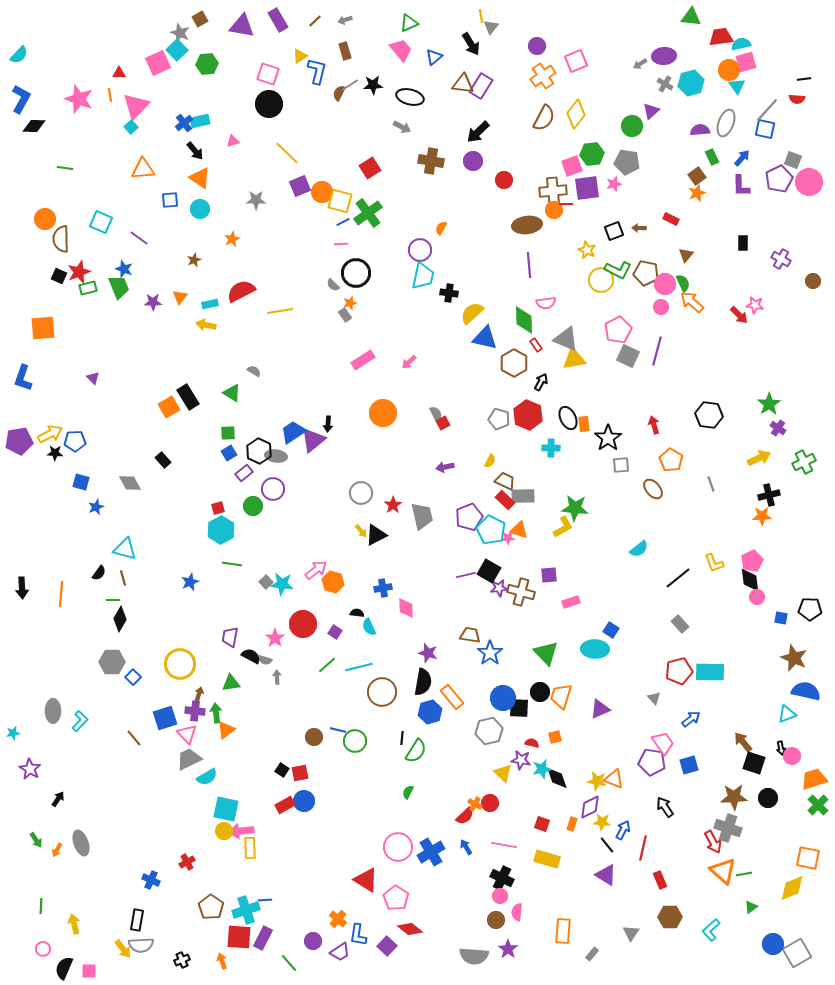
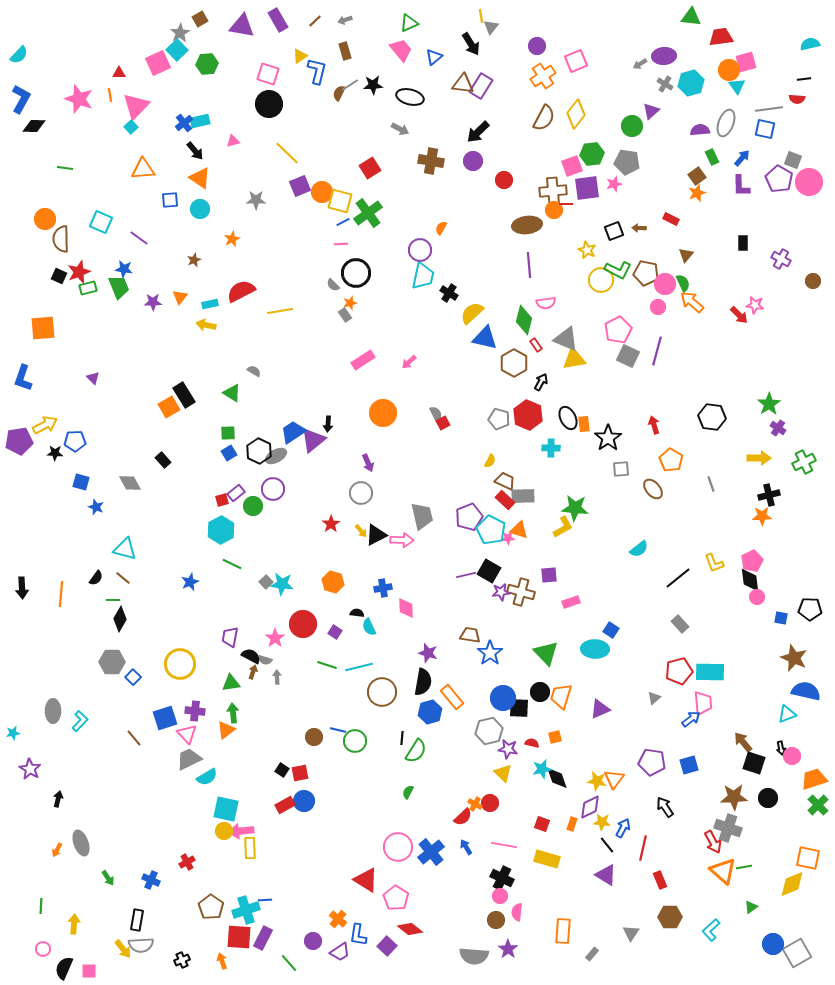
gray star at (180, 33): rotated 18 degrees clockwise
cyan semicircle at (741, 44): moved 69 px right
gray line at (767, 110): moved 2 px right, 1 px up; rotated 40 degrees clockwise
gray arrow at (402, 127): moved 2 px left, 2 px down
purple pentagon at (779, 179): rotated 16 degrees counterclockwise
blue star at (124, 269): rotated 12 degrees counterclockwise
black cross at (449, 293): rotated 24 degrees clockwise
pink circle at (661, 307): moved 3 px left
green diamond at (524, 320): rotated 16 degrees clockwise
black rectangle at (188, 397): moved 4 px left, 2 px up
black hexagon at (709, 415): moved 3 px right, 2 px down
yellow arrow at (50, 434): moved 5 px left, 9 px up
gray ellipse at (276, 456): rotated 35 degrees counterclockwise
yellow arrow at (759, 458): rotated 25 degrees clockwise
gray square at (621, 465): moved 4 px down
purple arrow at (445, 467): moved 77 px left, 4 px up; rotated 102 degrees counterclockwise
purple rectangle at (244, 473): moved 8 px left, 20 px down
red star at (393, 505): moved 62 px left, 19 px down
blue star at (96, 507): rotated 28 degrees counterclockwise
red square at (218, 508): moved 4 px right, 8 px up
green line at (232, 564): rotated 18 degrees clockwise
pink arrow at (316, 570): moved 86 px right, 30 px up; rotated 40 degrees clockwise
black semicircle at (99, 573): moved 3 px left, 5 px down
brown line at (123, 578): rotated 35 degrees counterclockwise
purple star at (499, 588): moved 2 px right, 4 px down
green line at (327, 665): rotated 60 degrees clockwise
brown arrow at (199, 694): moved 54 px right, 22 px up
gray triangle at (654, 698): rotated 32 degrees clockwise
green arrow at (216, 713): moved 17 px right
pink trapezoid at (663, 743): moved 40 px right, 40 px up; rotated 30 degrees clockwise
purple star at (521, 760): moved 13 px left, 11 px up
orange triangle at (614, 779): rotated 45 degrees clockwise
black arrow at (58, 799): rotated 21 degrees counterclockwise
red semicircle at (465, 816): moved 2 px left, 1 px down
blue arrow at (623, 830): moved 2 px up
green arrow at (36, 840): moved 72 px right, 38 px down
blue cross at (431, 852): rotated 8 degrees counterclockwise
green line at (744, 874): moved 7 px up
yellow diamond at (792, 888): moved 4 px up
yellow arrow at (74, 924): rotated 18 degrees clockwise
